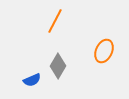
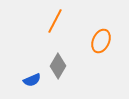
orange ellipse: moved 3 px left, 10 px up
